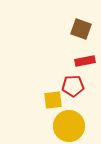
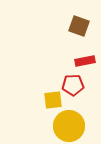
brown square: moved 2 px left, 3 px up
red pentagon: moved 1 px up
